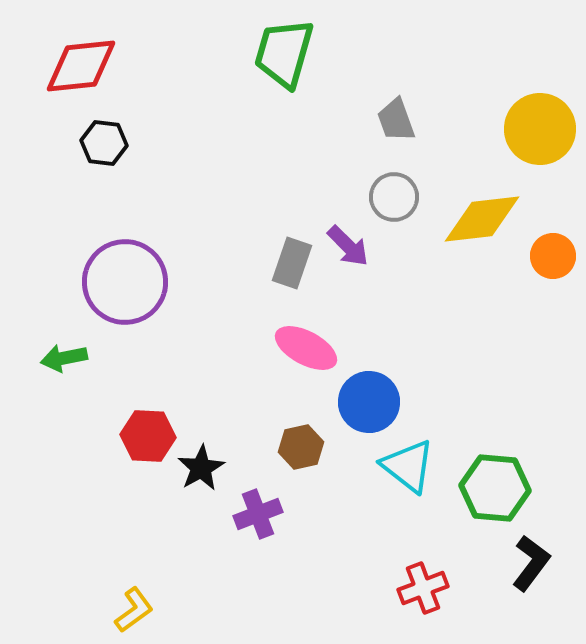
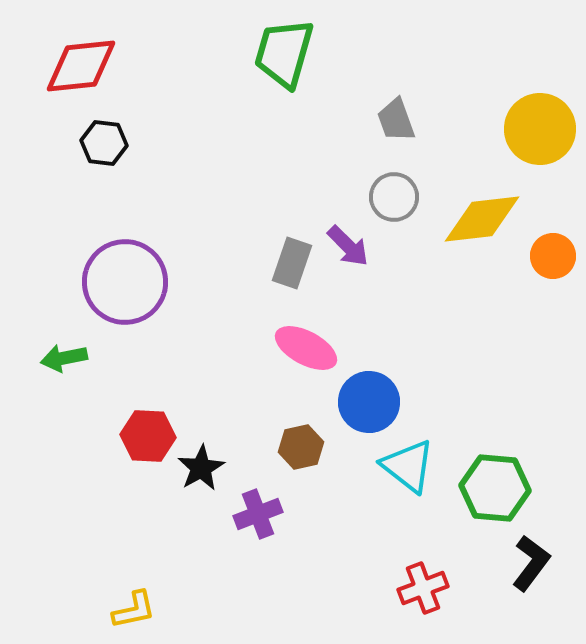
yellow L-shape: rotated 24 degrees clockwise
